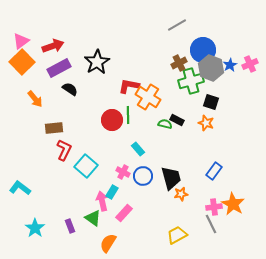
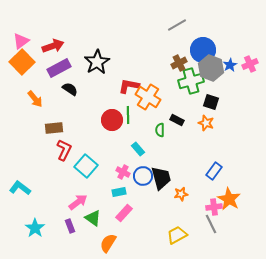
green semicircle at (165, 124): moved 5 px left, 6 px down; rotated 104 degrees counterclockwise
black trapezoid at (171, 178): moved 10 px left
cyan rectangle at (112, 192): moved 7 px right; rotated 48 degrees clockwise
pink arrow at (102, 201): moved 24 px left, 1 px down; rotated 66 degrees clockwise
orange star at (233, 204): moved 4 px left, 5 px up
